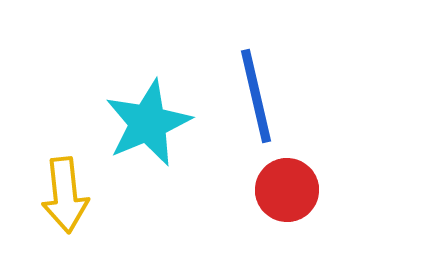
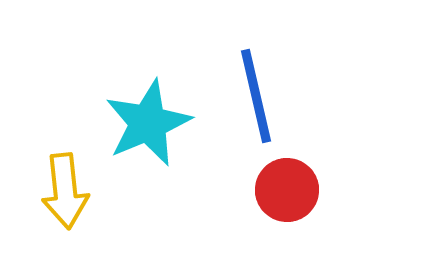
yellow arrow: moved 4 px up
